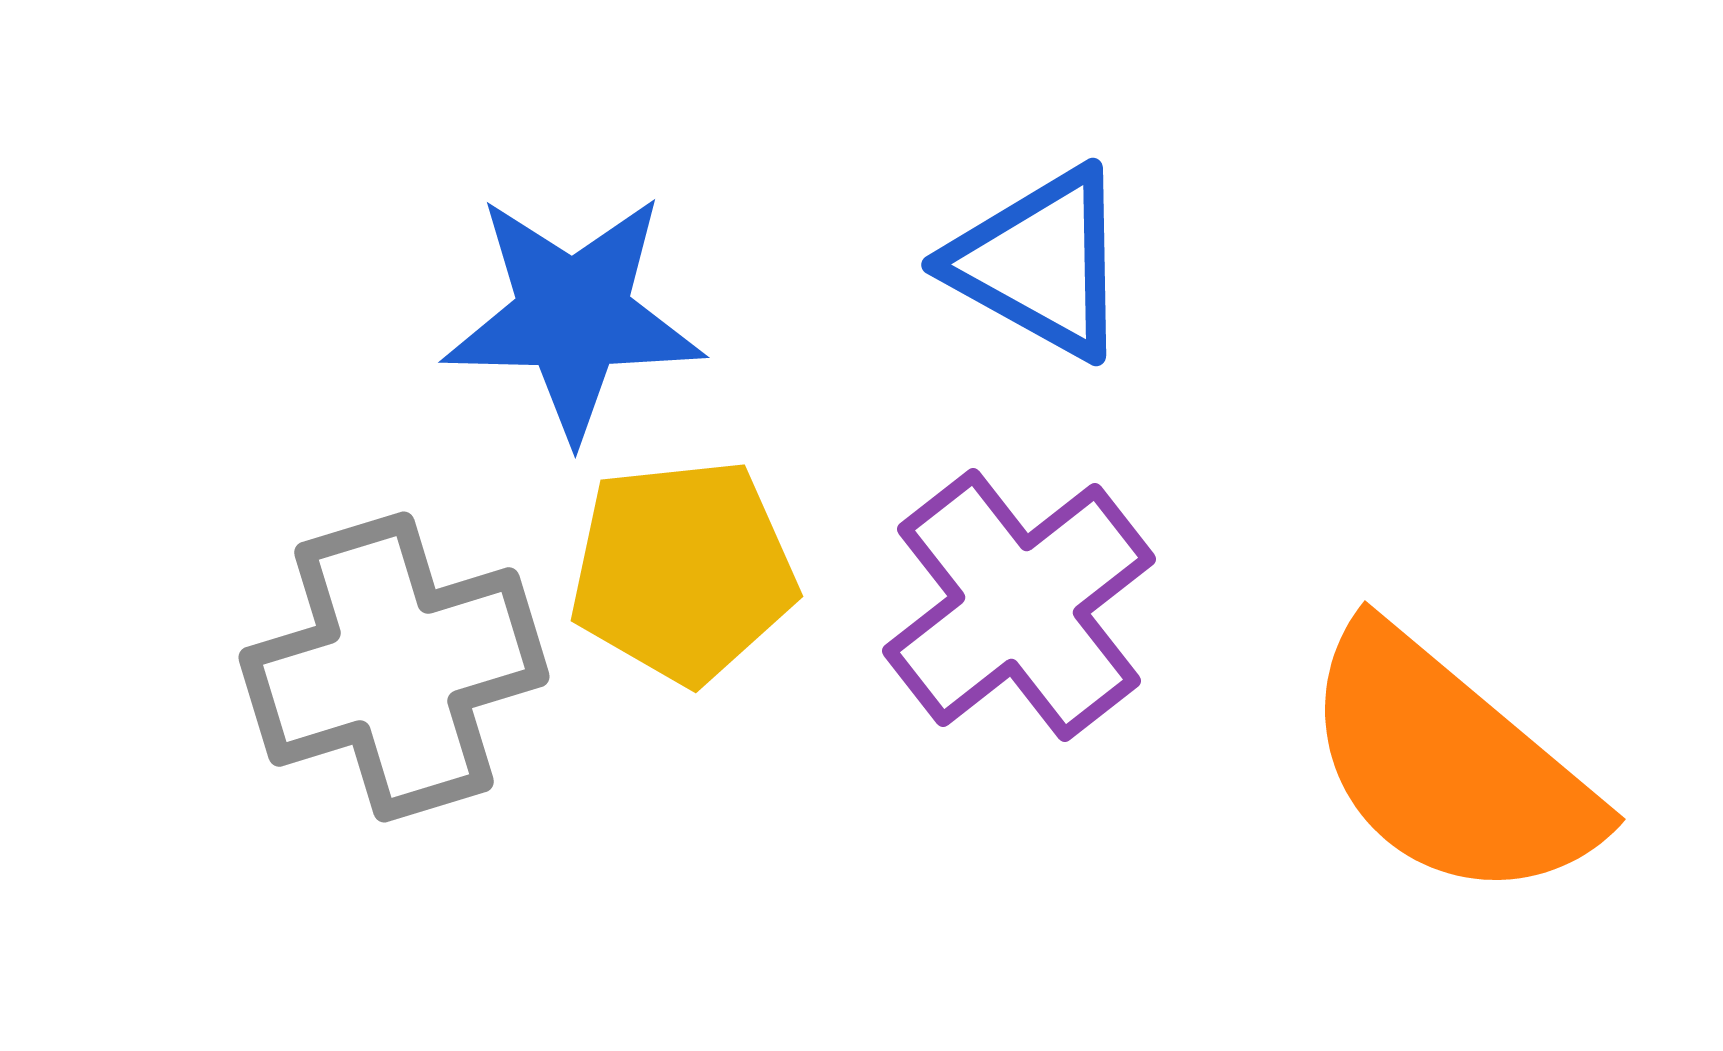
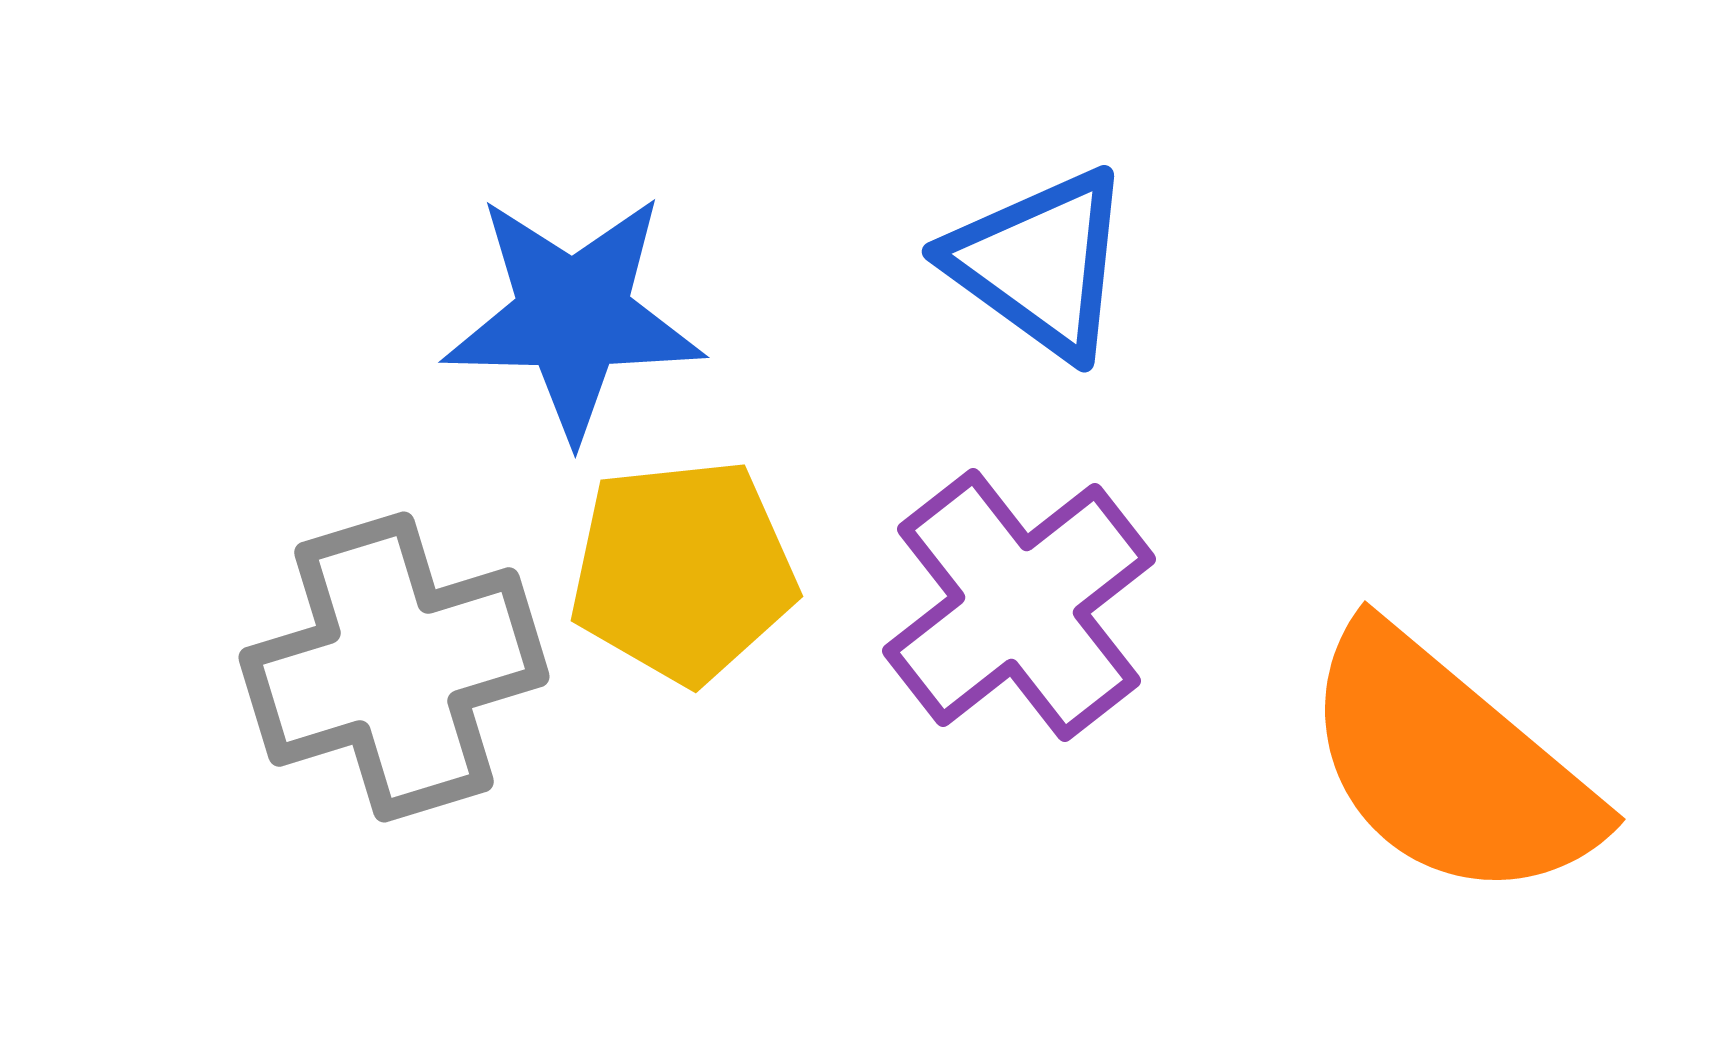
blue triangle: rotated 7 degrees clockwise
